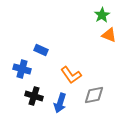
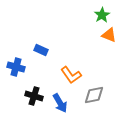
blue cross: moved 6 px left, 2 px up
blue arrow: rotated 48 degrees counterclockwise
